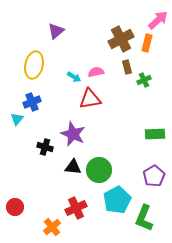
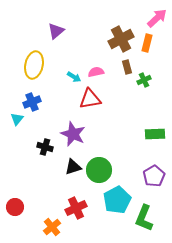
pink arrow: moved 1 px left, 2 px up
black triangle: rotated 24 degrees counterclockwise
